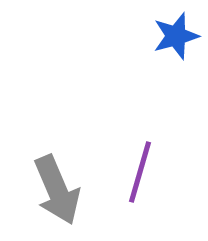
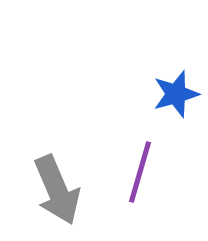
blue star: moved 58 px down
